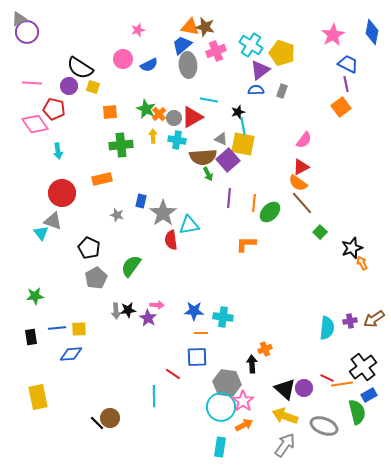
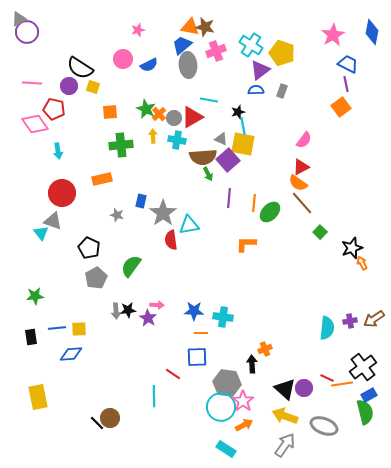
green semicircle at (357, 412): moved 8 px right
cyan rectangle at (220, 447): moved 6 px right, 2 px down; rotated 66 degrees counterclockwise
